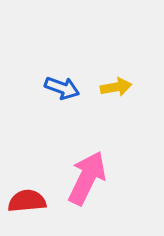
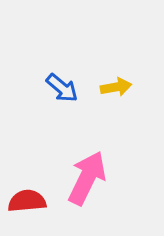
blue arrow: rotated 20 degrees clockwise
